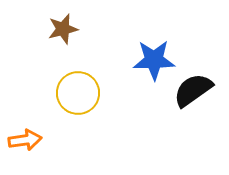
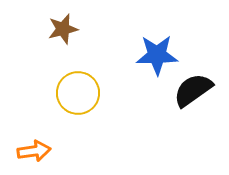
blue star: moved 3 px right, 5 px up
orange arrow: moved 9 px right, 11 px down
